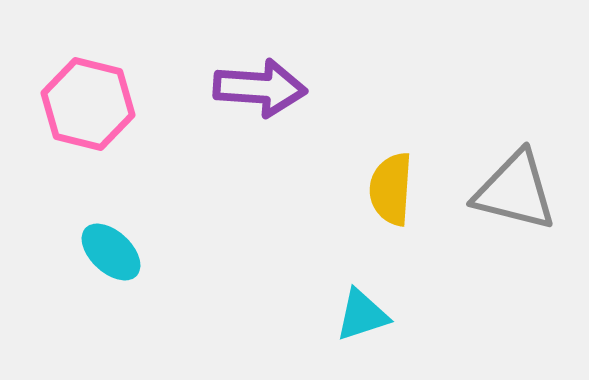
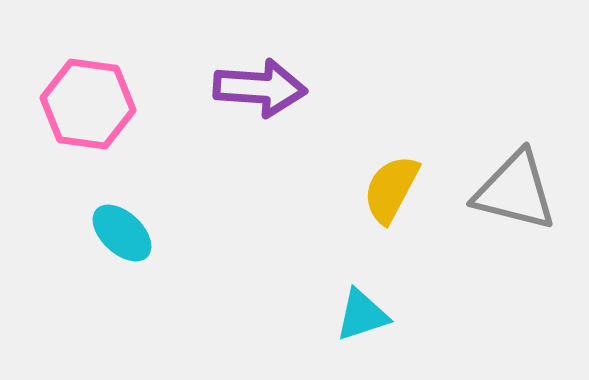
pink hexagon: rotated 6 degrees counterclockwise
yellow semicircle: rotated 24 degrees clockwise
cyan ellipse: moved 11 px right, 19 px up
